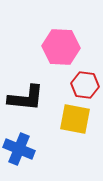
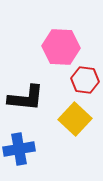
red hexagon: moved 5 px up
yellow square: rotated 32 degrees clockwise
blue cross: rotated 32 degrees counterclockwise
